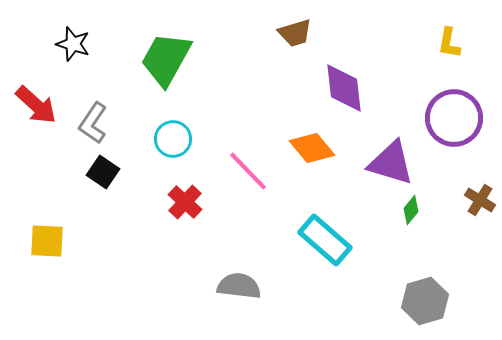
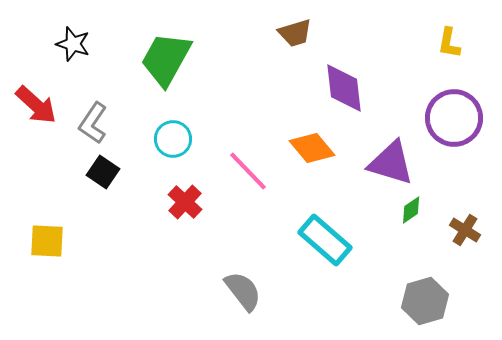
brown cross: moved 15 px left, 30 px down
green diamond: rotated 16 degrees clockwise
gray semicircle: moved 4 px right, 5 px down; rotated 45 degrees clockwise
